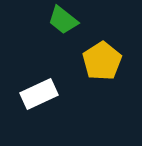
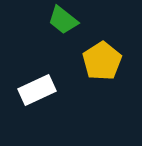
white rectangle: moved 2 px left, 4 px up
